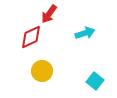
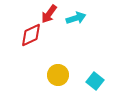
cyan arrow: moved 9 px left, 15 px up
red diamond: moved 2 px up
yellow circle: moved 16 px right, 4 px down
